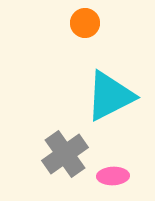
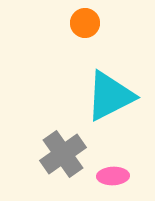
gray cross: moved 2 px left
